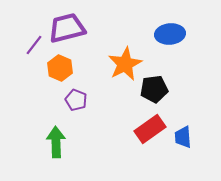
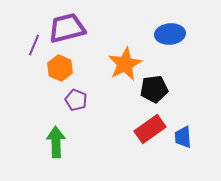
purple line: rotated 15 degrees counterclockwise
